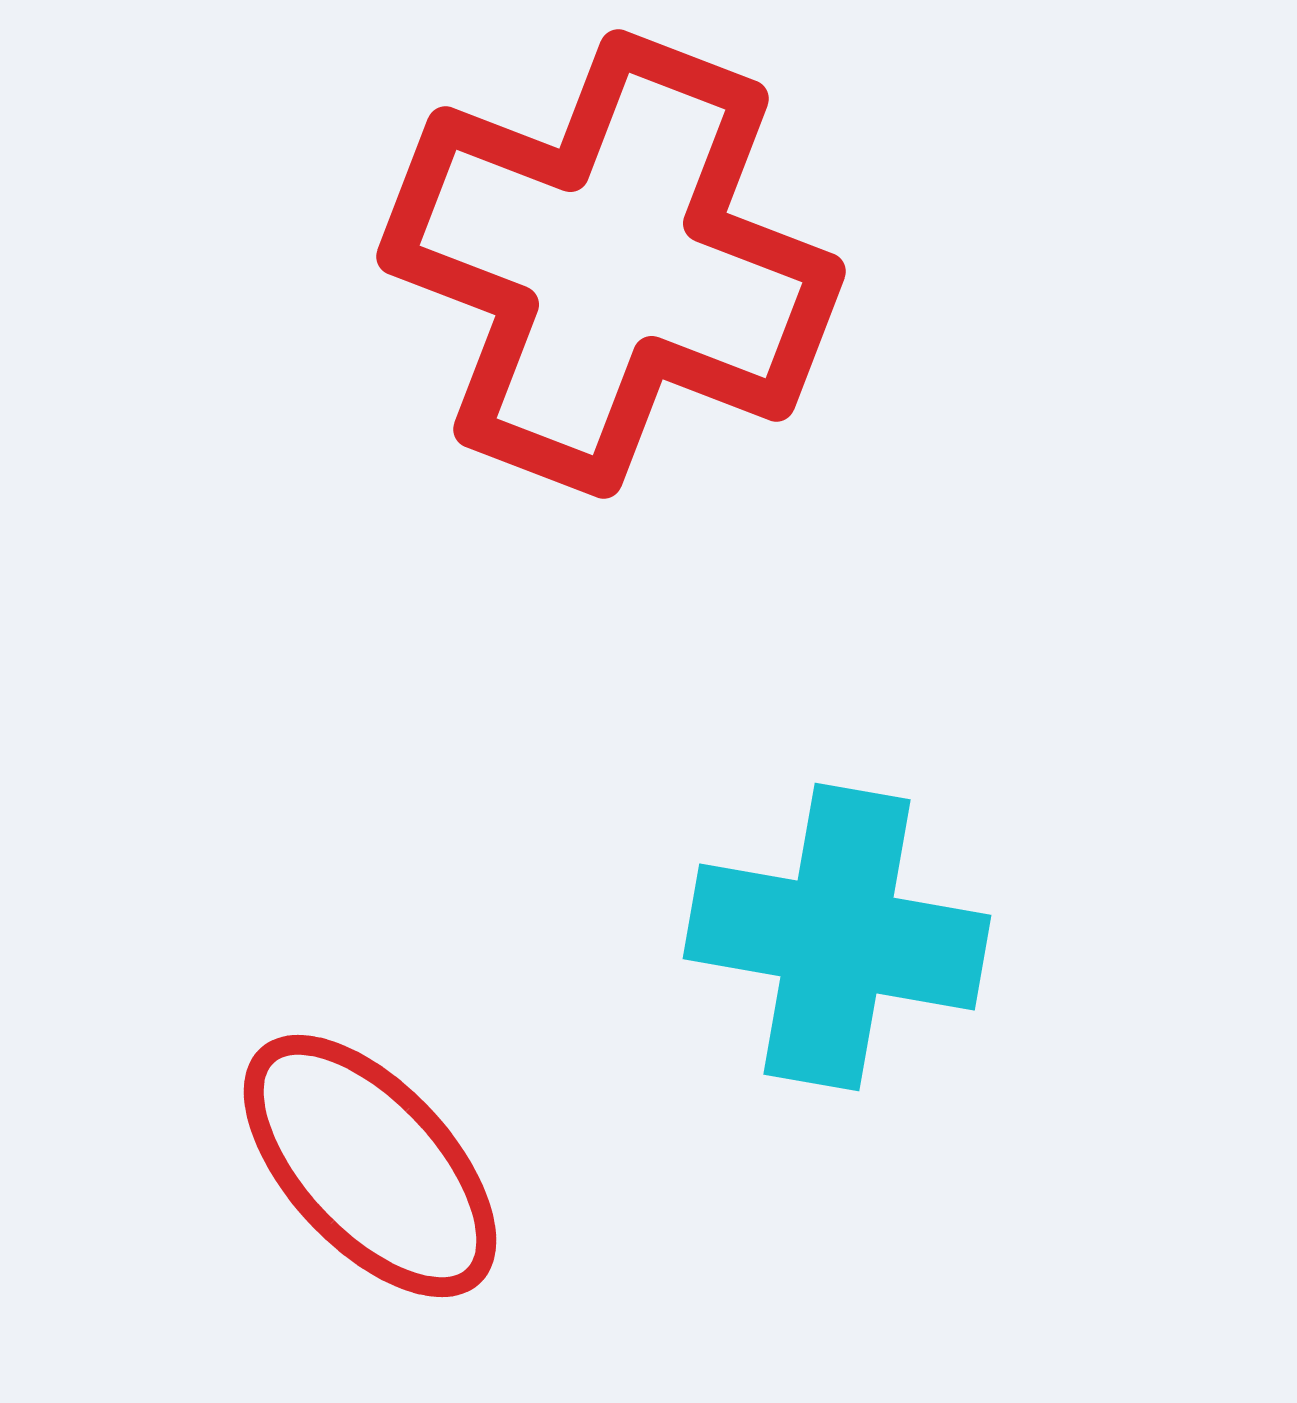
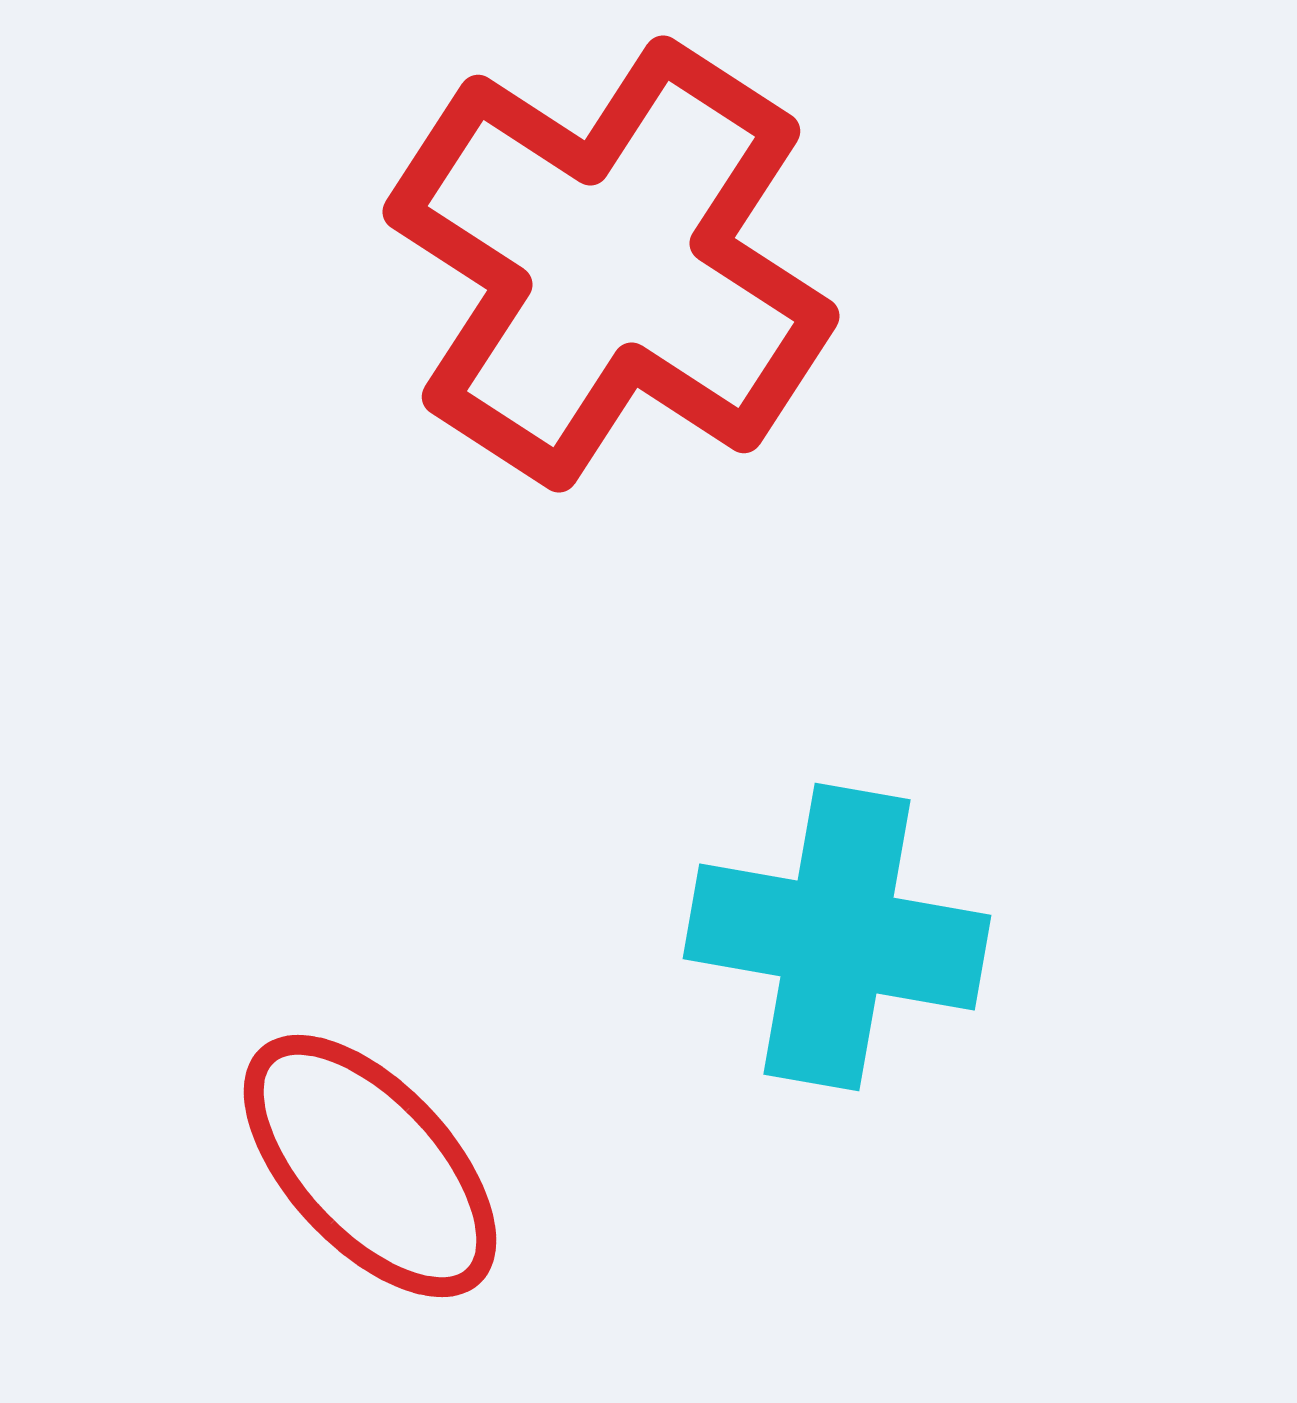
red cross: rotated 12 degrees clockwise
